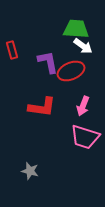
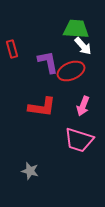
white arrow: rotated 12 degrees clockwise
red rectangle: moved 1 px up
pink trapezoid: moved 6 px left, 3 px down
